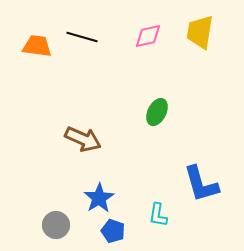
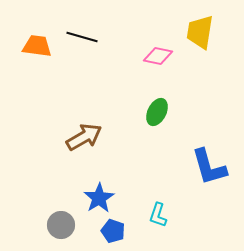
pink diamond: moved 10 px right, 20 px down; rotated 24 degrees clockwise
brown arrow: moved 1 px right, 2 px up; rotated 54 degrees counterclockwise
blue L-shape: moved 8 px right, 17 px up
cyan L-shape: rotated 10 degrees clockwise
gray circle: moved 5 px right
